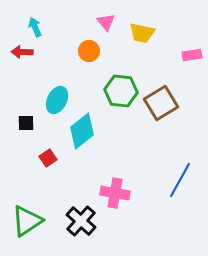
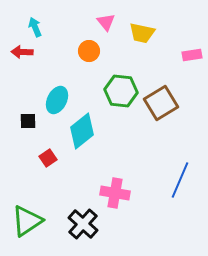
black square: moved 2 px right, 2 px up
blue line: rotated 6 degrees counterclockwise
black cross: moved 2 px right, 3 px down
